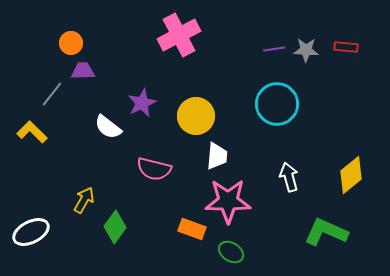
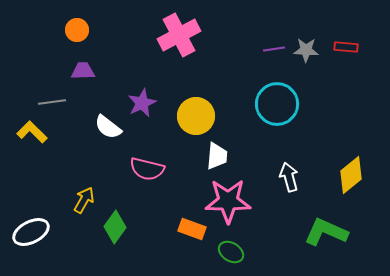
orange circle: moved 6 px right, 13 px up
gray line: moved 8 px down; rotated 44 degrees clockwise
pink semicircle: moved 7 px left
